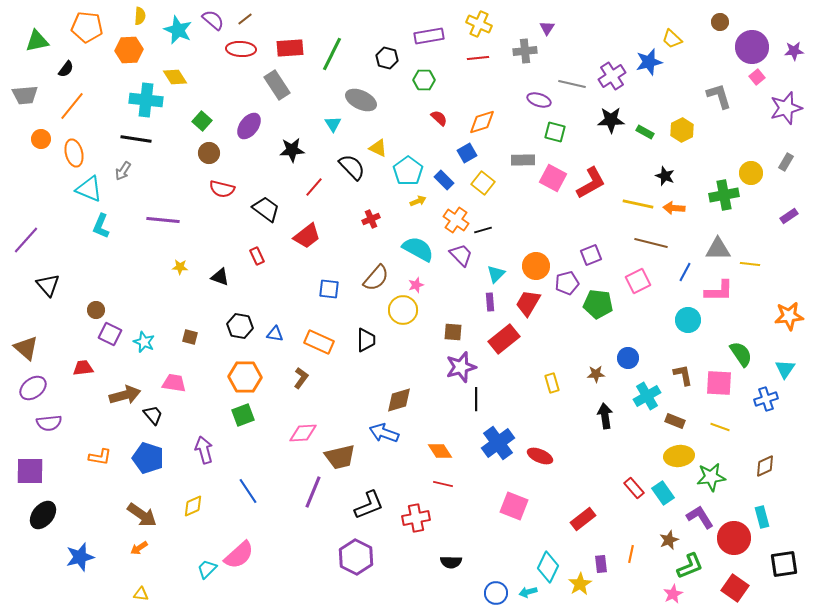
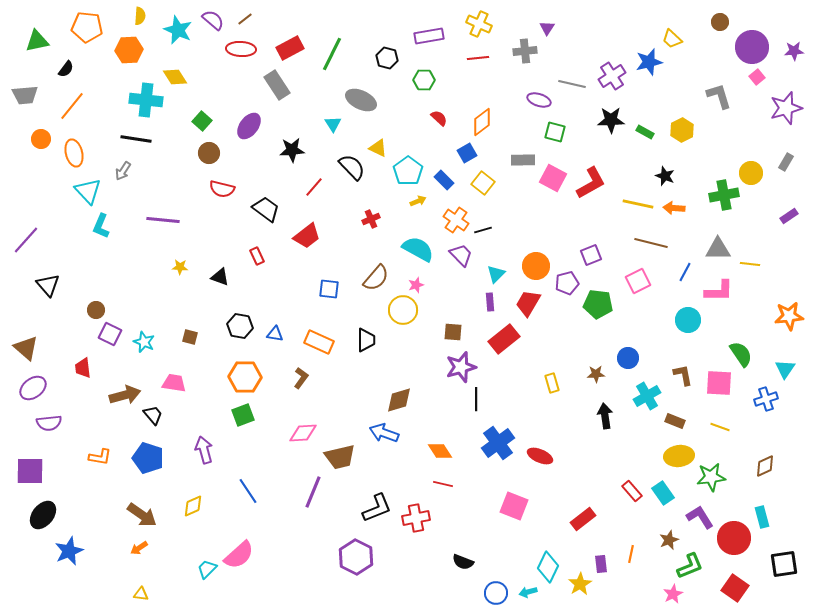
red rectangle at (290, 48): rotated 24 degrees counterclockwise
orange diamond at (482, 122): rotated 20 degrees counterclockwise
cyan triangle at (89, 189): moved 1 px left, 2 px down; rotated 24 degrees clockwise
red trapezoid at (83, 368): rotated 90 degrees counterclockwise
red rectangle at (634, 488): moved 2 px left, 3 px down
black L-shape at (369, 505): moved 8 px right, 3 px down
blue star at (80, 557): moved 11 px left, 6 px up; rotated 8 degrees counterclockwise
black semicircle at (451, 562): moved 12 px right; rotated 20 degrees clockwise
